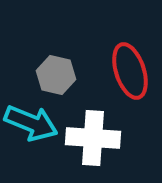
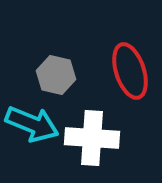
cyan arrow: moved 1 px right, 1 px down
white cross: moved 1 px left
